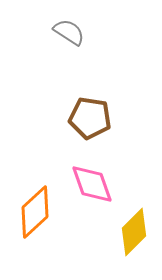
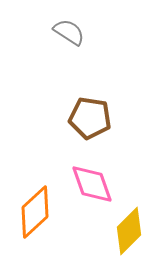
yellow diamond: moved 5 px left, 1 px up
